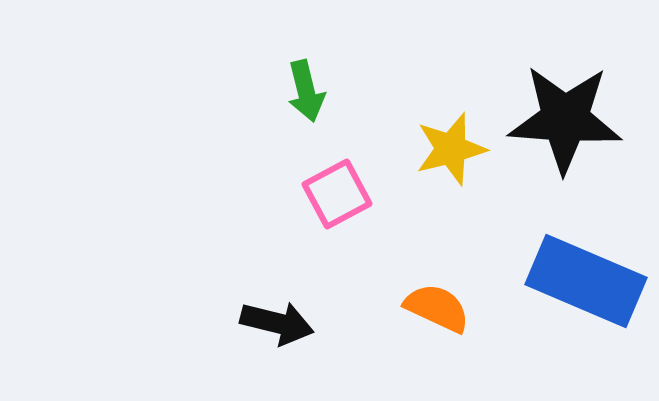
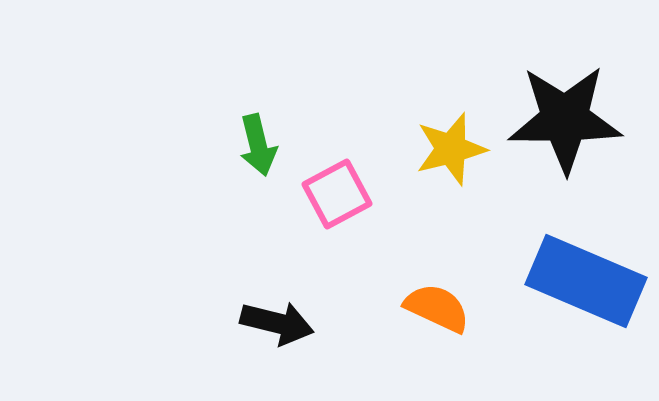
green arrow: moved 48 px left, 54 px down
black star: rotated 4 degrees counterclockwise
